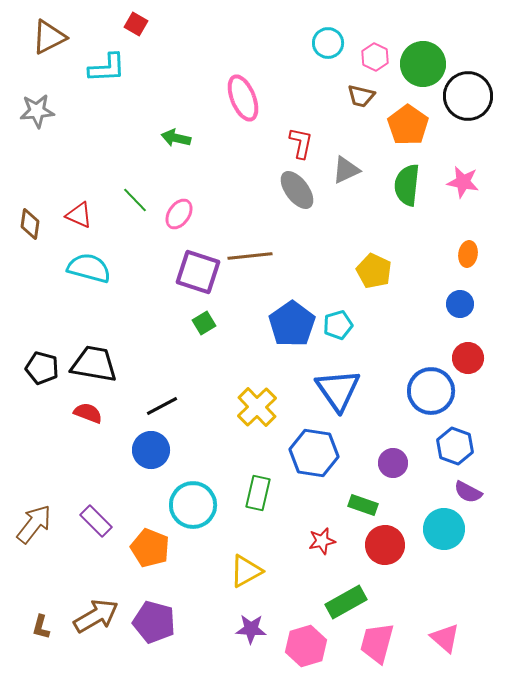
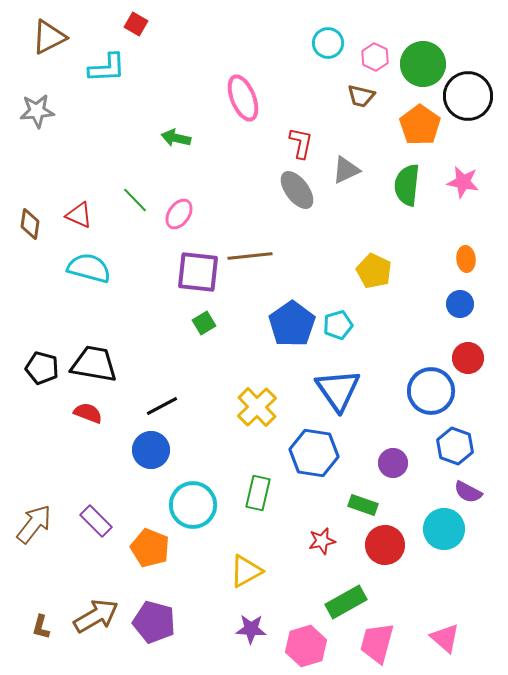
orange pentagon at (408, 125): moved 12 px right
orange ellipse at (468, 254): moved 2 px left, 5 px down; rotated 15 degrees counterclockwise
purple square at (198, 272): rotated 12 degrees counterclockwise
